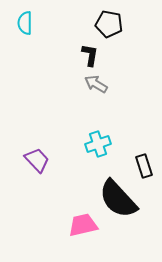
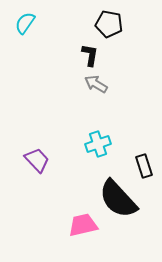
cyan semicircle: rotated 35 degrees clockwise
